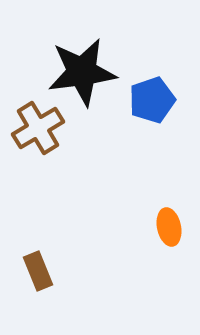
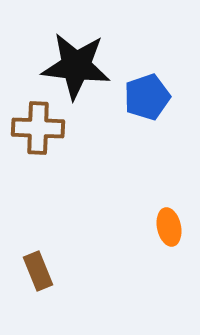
black star: moved 6 px left, 6 px up; rotated 14 degrees clockwise
blue pentagon: moved 5 px left, 3 px up
brown cross: rotated 33 degrees clockwise
